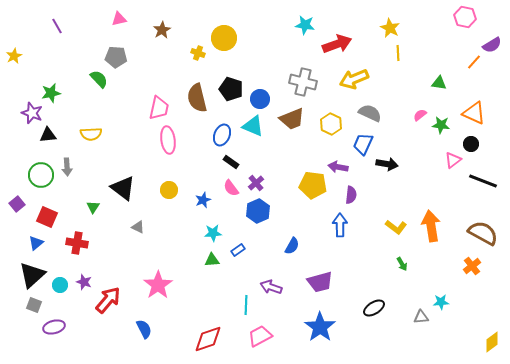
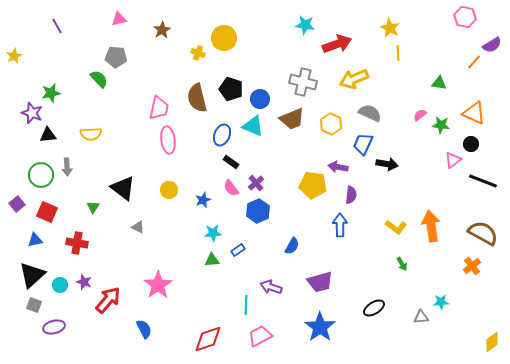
red square at (47, 217): moved 5 px up
blue triangle at (36, 243): moved 1 px left, 3 px up; rotated 28 degrees clockwise
